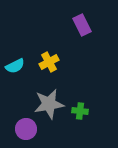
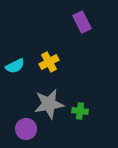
purple rectangle: moved 3 px up
